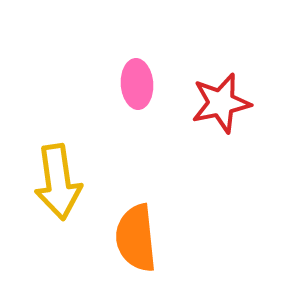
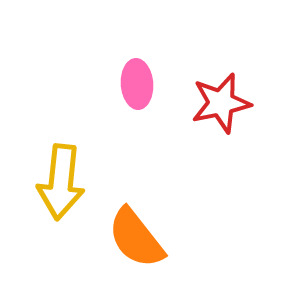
yellow arrow: moved 3 px right; rotated 14 degrees clockwise
orange semicircle: rotated 32 degrees counterclockwise
